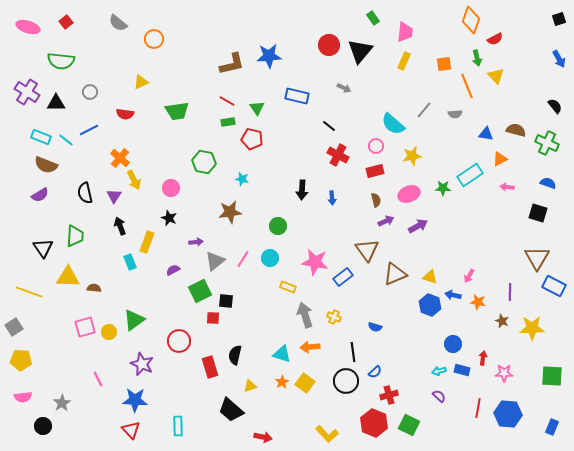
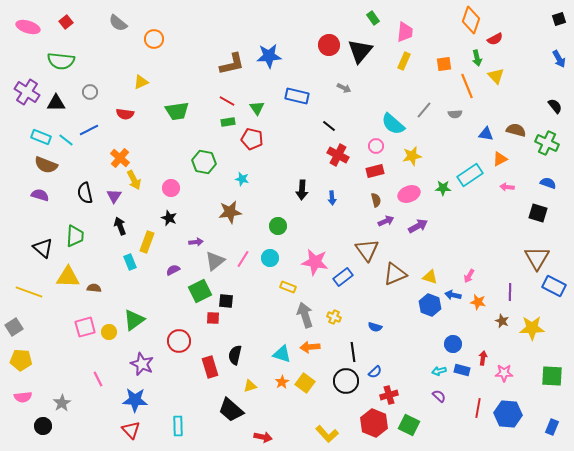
purple semicircle at (40, 195): rotated 132 degrees counterclockwise
black triangle at (43, 248): rotated 15 degrees counterclockwise
